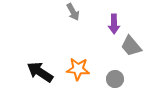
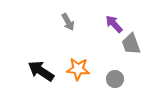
gray arrow: moved 5 px left, 10 px down
purple arrow: rotated 138 degrees clockwise
gray trapezoid: moved 2 px up; rotated 20 degrees clockwise
black arrow: moved 1 px right, 1 px up
